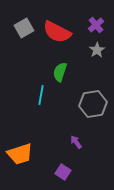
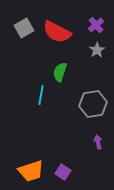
purple arrow: moved 22 px right; rotated 24 degrees clockwise
orange trapezoid: moved 11 px right, 17 px down
